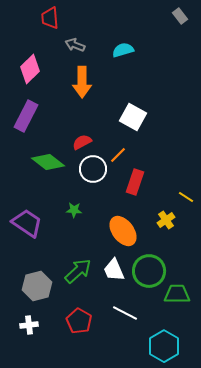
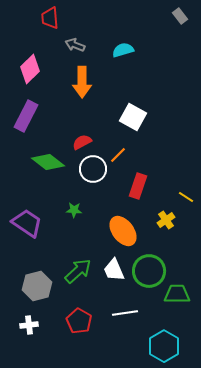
red rectangle: moved 3 px right, 4 px down
white line: rotated 35 degrees counterclockwise
